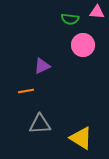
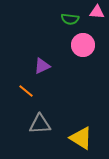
orange line: rotated 49 degrees clockwise
